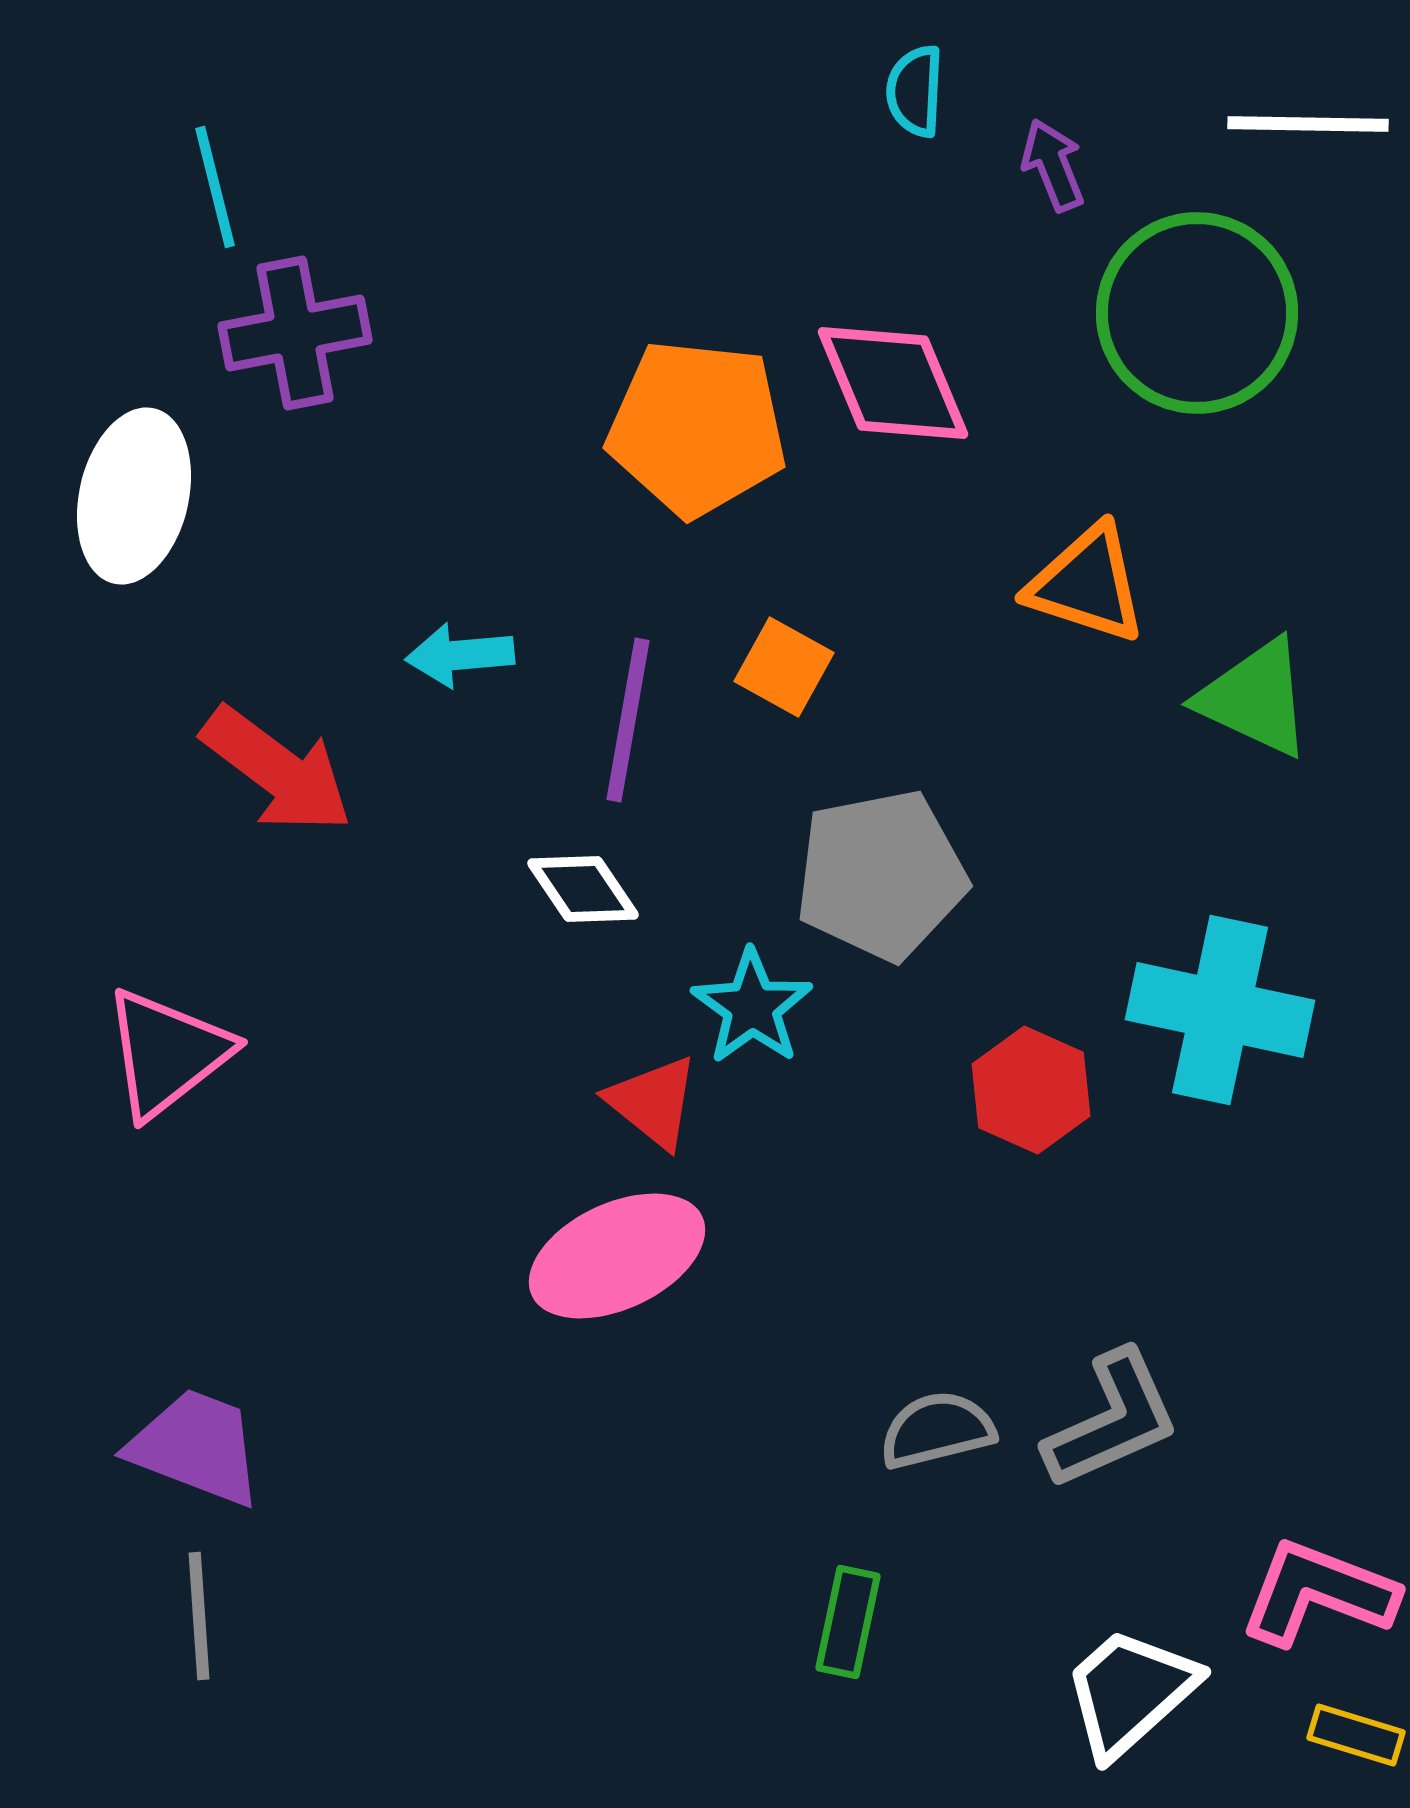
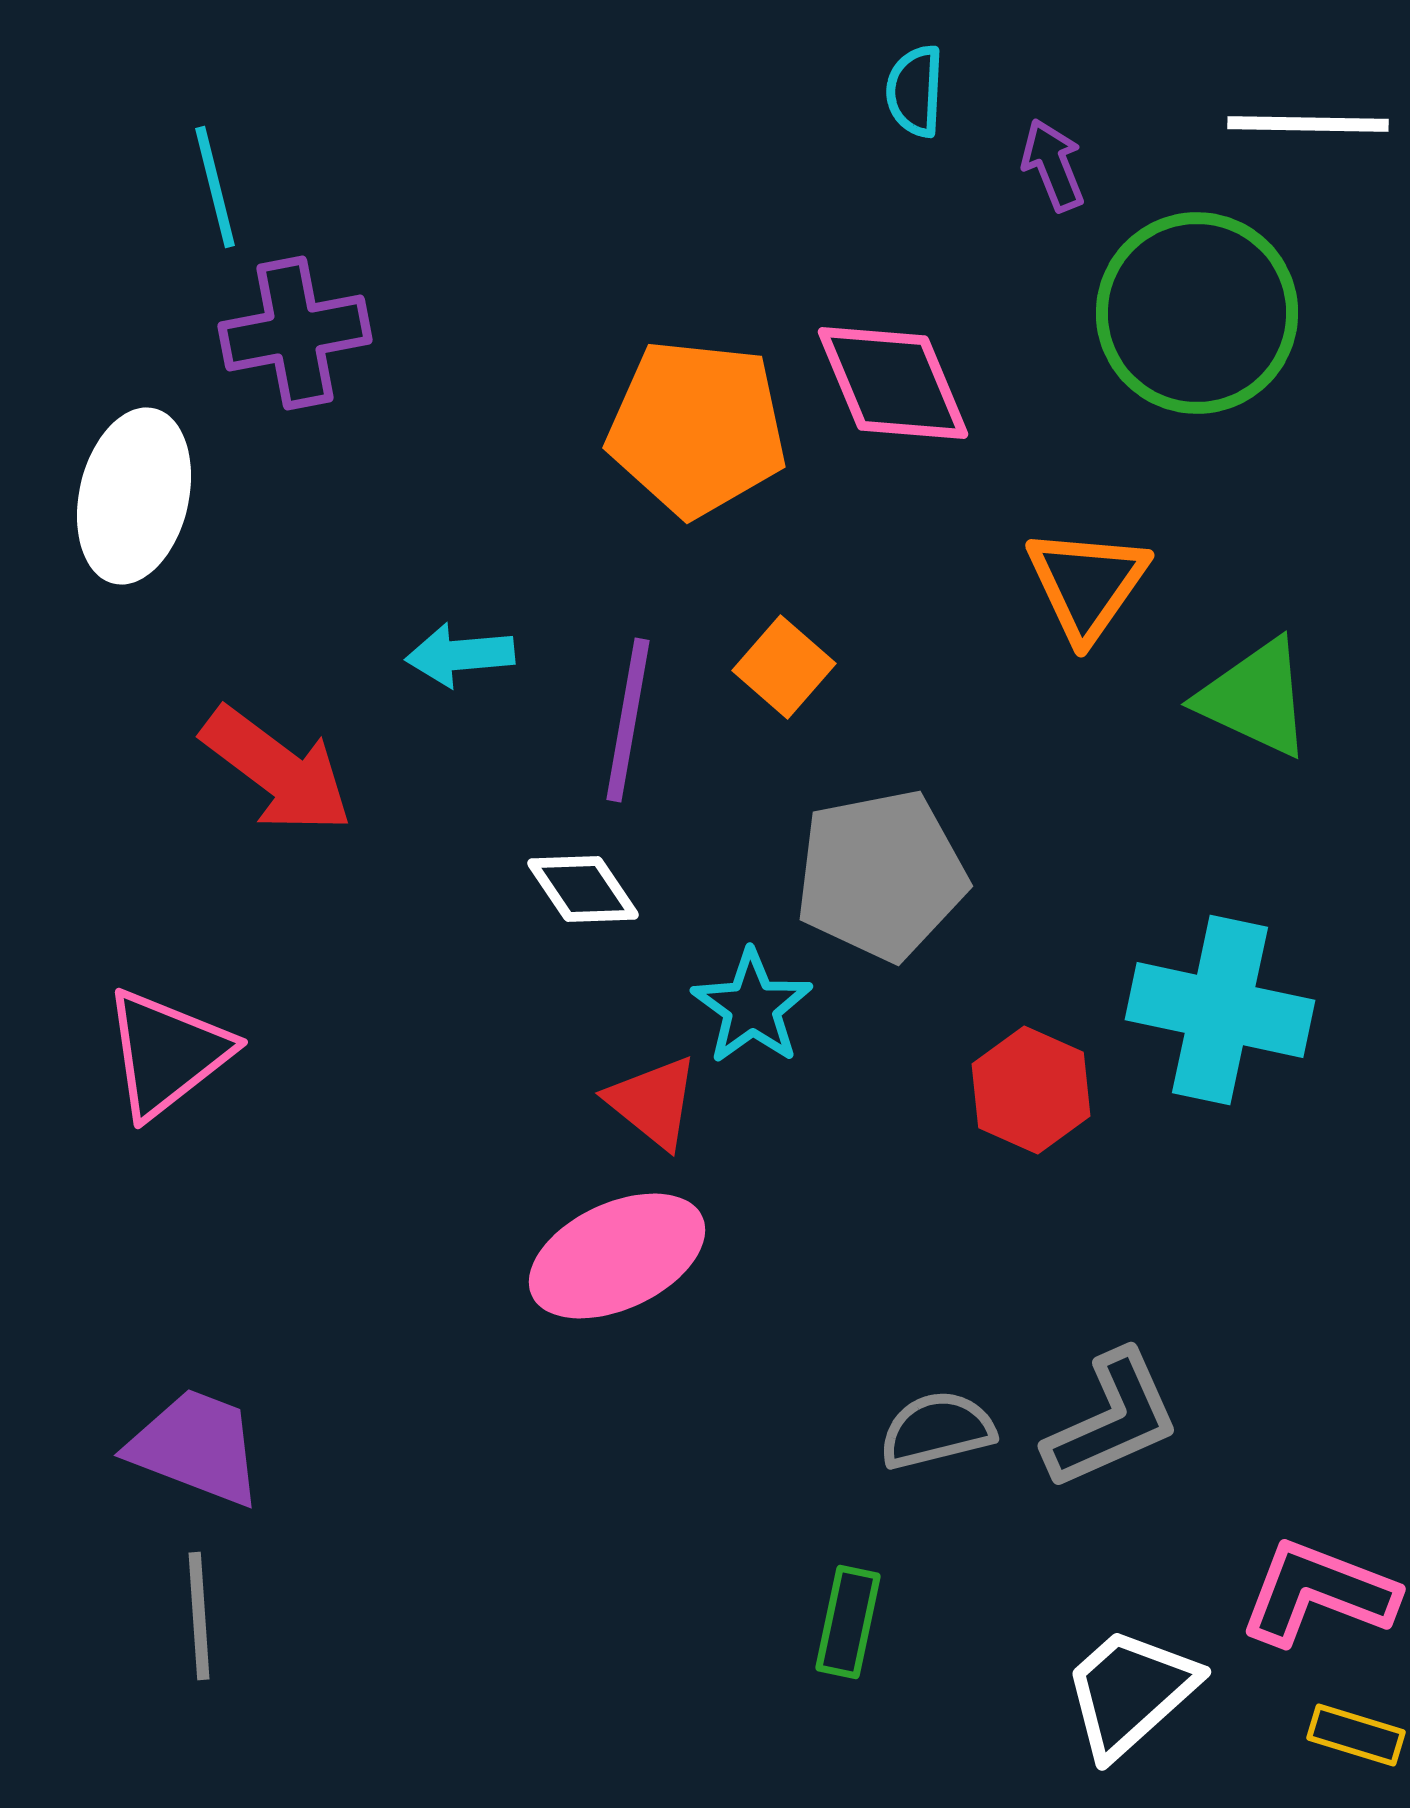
orange triangle: rotated 47 degrees clockwise
orange square: rotated 12 degrees clockwise
